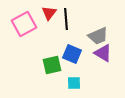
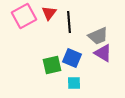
black line: moved 3 px right, 3 px down
pink square: moved 8 px up
blue square: moved 4 px down
